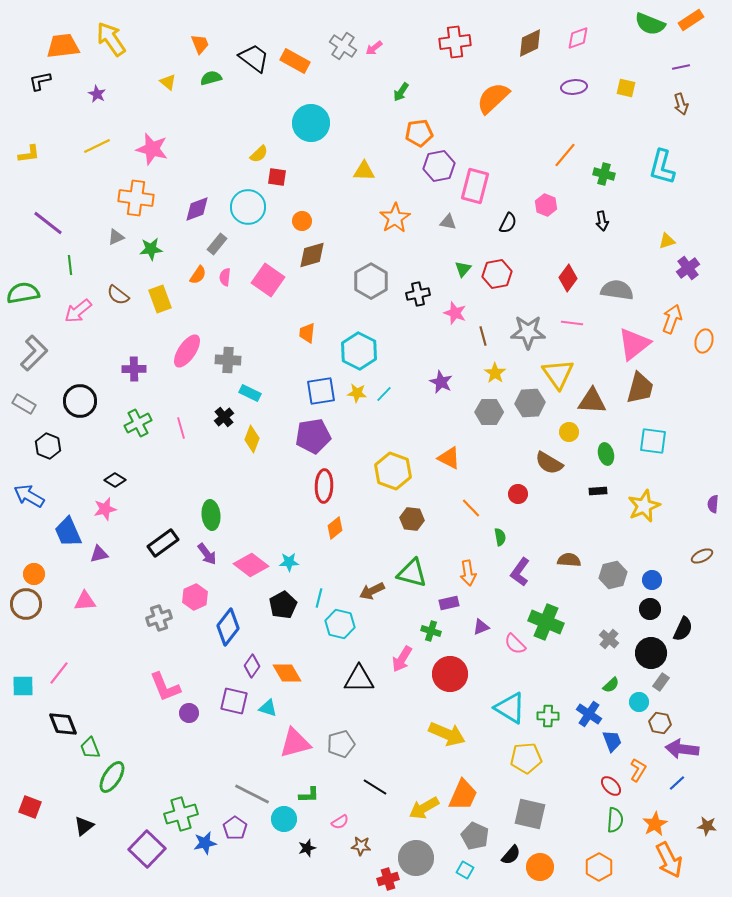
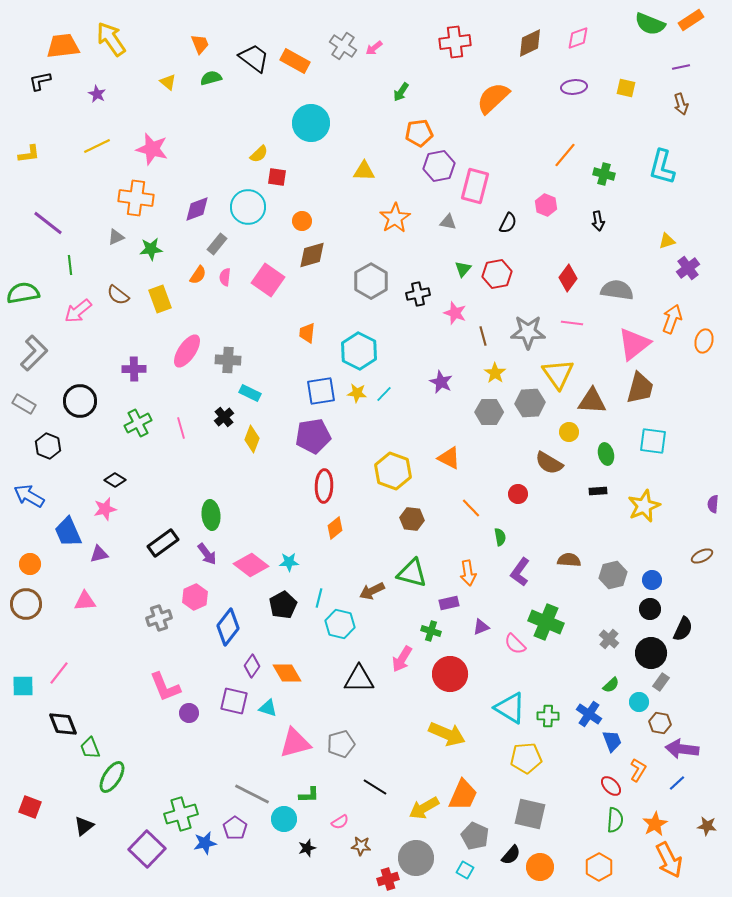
black arrow at (602, 221): moved 4 px left
orange circle at (34, 574): moved 4 px left, 10 px up
